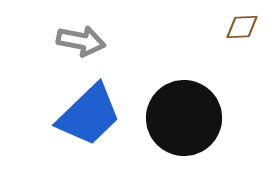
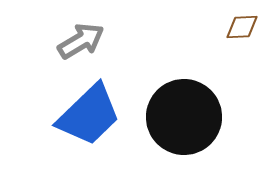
gray arrow: rotated 42 degrees counterclockwise
black circle: moved 1 px up
